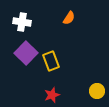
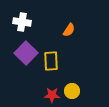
orange semicircle: moved 12 px down
yellow rectangle: rotated 18 degrees clockwise
yellow circle: moved 25 px left
red star: rotated 21 degrees clockwise
